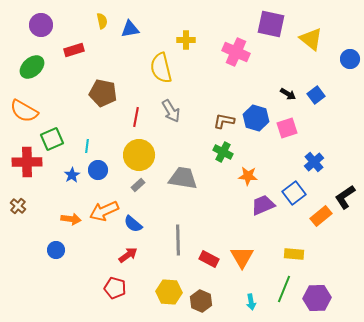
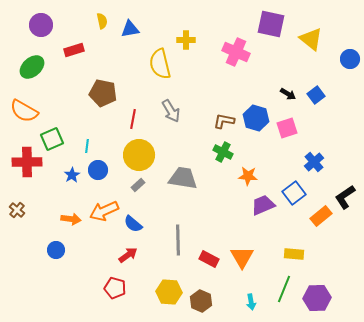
yellow semicircle at (161, 68): moved 1 px left, 4 px up
red line at (136, 117): moved 3 px left, 2 px down
brown cross at (18, 206): moved 1 px left, 4 px down
